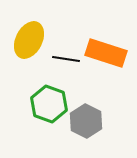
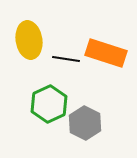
yellow ellipse: rotated 36 degrees counterclockwise
green hexagon: rotated 15 degrees clockwise
gray hexagon: moved 1 px left, 2 px down
